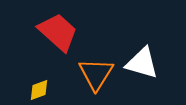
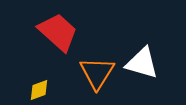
orange triangle: moved 1 px right, 1 px up
